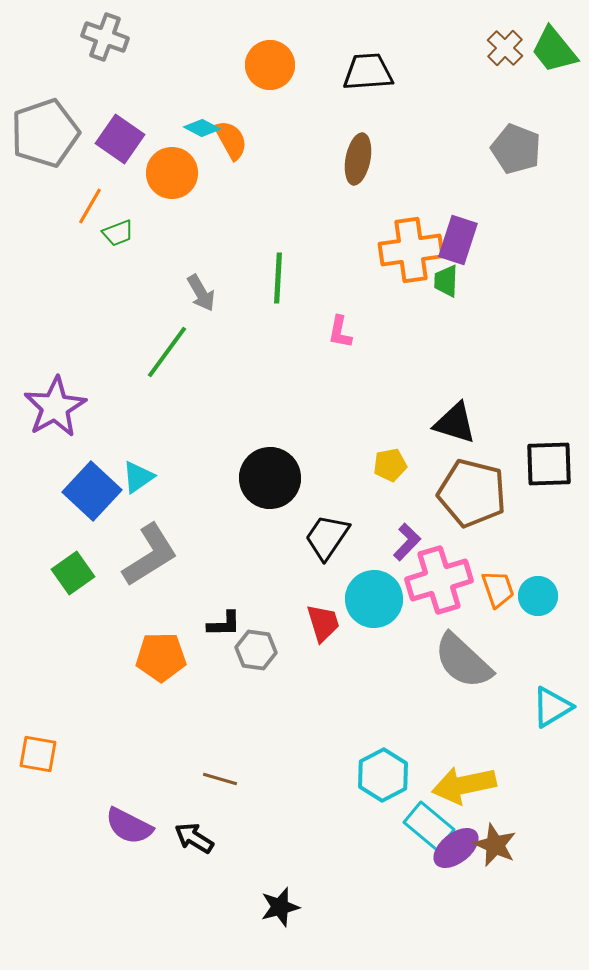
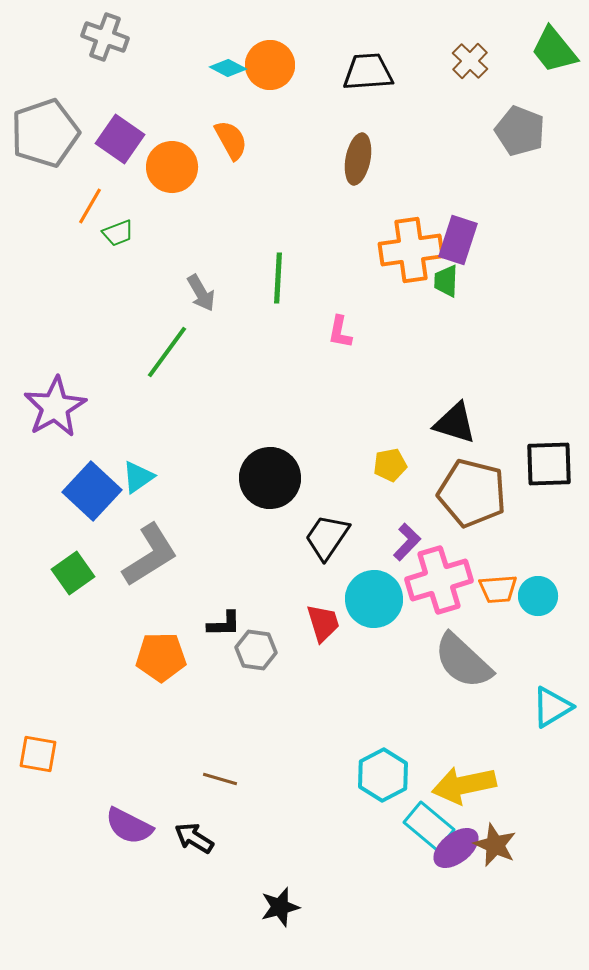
brown cross at (505, 48): moved 35 px left, 13 px down
cyan diamond at (202, 128): moved 26 px right, 60 px up
gray pentagon at (516, 149): moved 4 px right, 18 px up
orange circle at (172, 173): moved 6 px up
orange trapezoid at (498, 589): rotated 105 degrees clockwise
